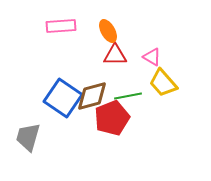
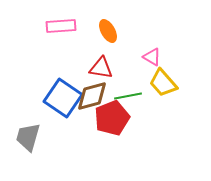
red triangle: moved 14 px left, 13 px down; rotated 10 degrees clockwise
